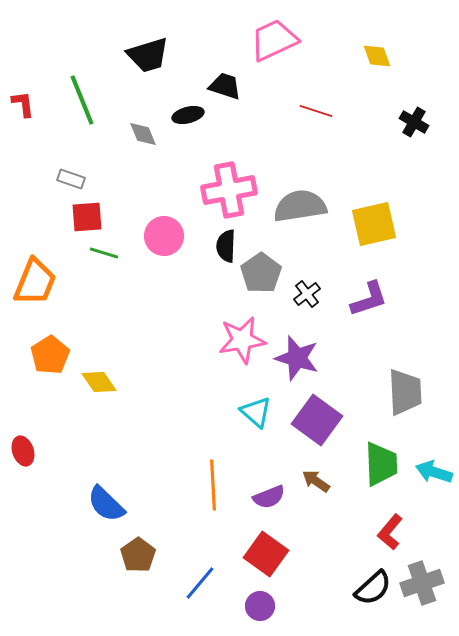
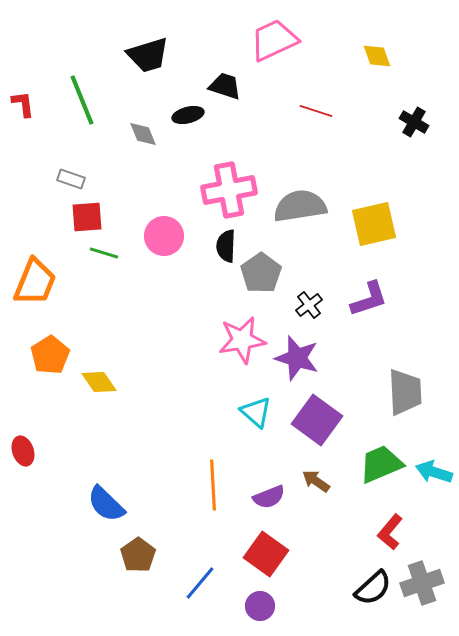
black cross at (307, 294): moved 2 px right, 11 px down
green trapezoid at (381, 464): rotated 111 degrees counterclockwise
